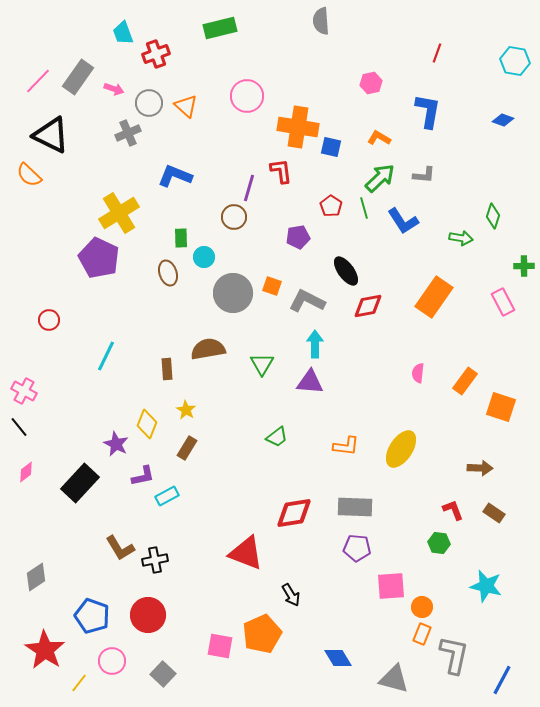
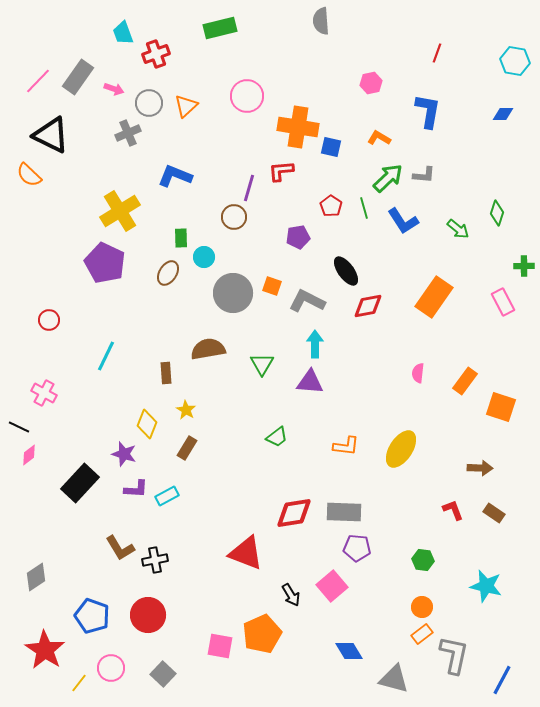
orange triangle at (186, 106): rotated 35 degrees clockwise
blue diamond at (503, 120): moved 6 px up; rotated 20 degrees counterclockwise
red L-shape at (281, 171): rotated 88 degrees counterclockwise
green arrow at (380, 178): moved 8 px right
yellow cross at (119, 213): moved 1 px right, 2 px up
green diamond at (493, 216): moved 4 px right, 3 px up
green arrow at (461, 238): moved 3 px left, 9 px up; rotated 30 degrees clockwise
purple pentagon at (99, 258): moved 6 px right, 5 px down
brown ellipse at (168, 273): rotated 50 degrees clockwise
brown rectangle at (167, 369): moved 1 px left, 4 px down
pink cross at (24, 391): moved 20 px right, 2 px down
black line at (19, 427): rotated 25 degrees counterclockwise
purple star at (116, 444): moved 8 px right, 10 px down; rotated 10 degrees counterclockwise
pink diamond at (26, 472): moved 3 px right, 17 px up
purple L-shape at (143, 476): moved 7 px left, 13 px down; rotated 15 degrees clockwise
gray rectangle at (355, 507): moved 11 px left, 5 px down
green hexagon at (439, 543): moved 16 px left, 17 px down
pink square at (391, 586): moved 59 px left; rotated 36 degrees counterclockwise
orange rectangle at (422, 634): rotated 30 degrees clockwise
blue diamond at (338, 658): moved 11 px right, 7 px up
pink circle at (112, 661): moved 1 px left, 7 px down
